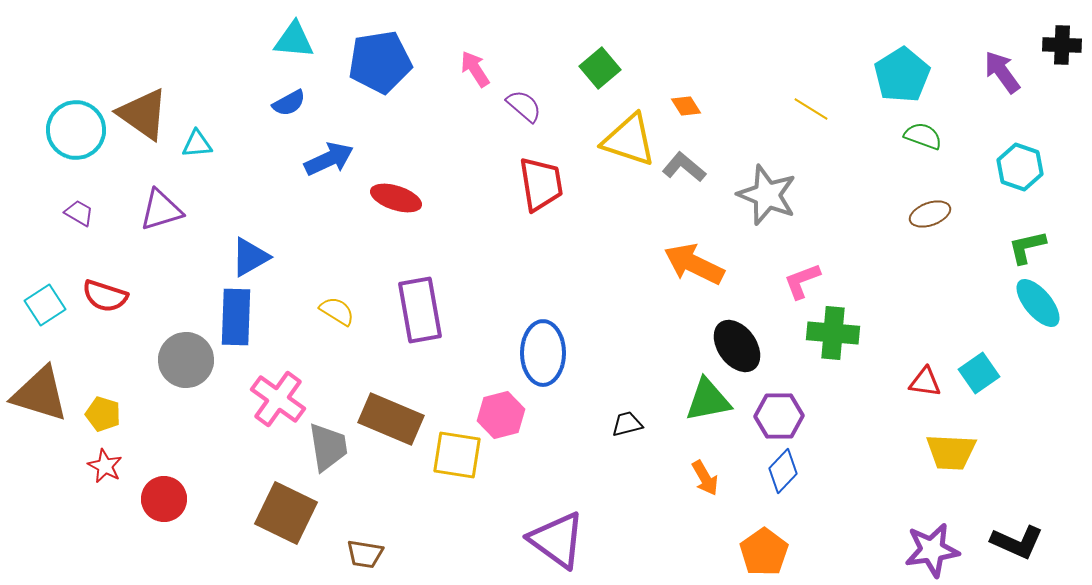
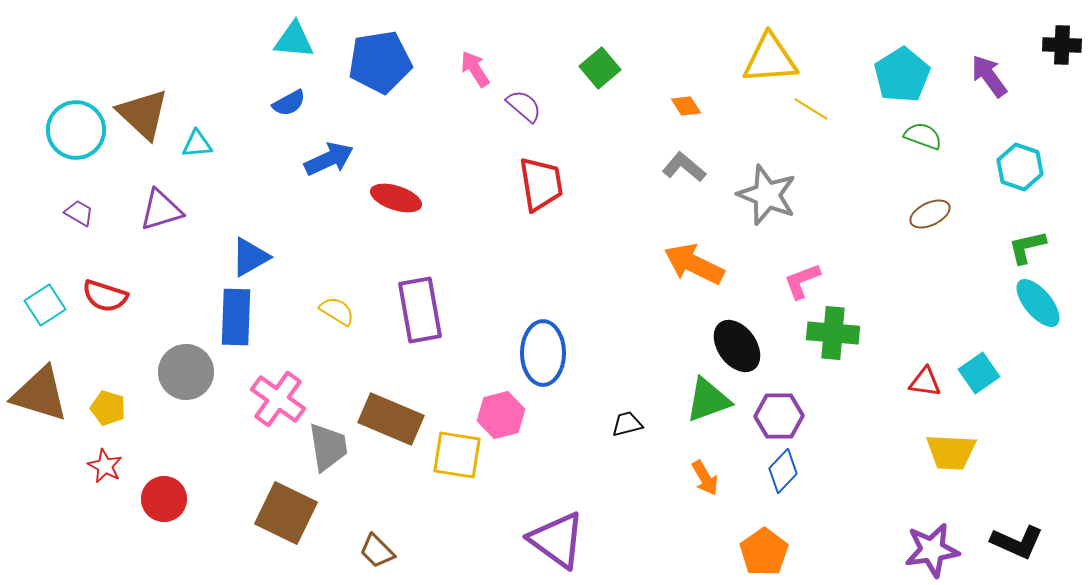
purple arrow at (1002, 72): moved 13 px left, 4 px down
brown triangle at (143, 114): rotated 8 degrees clockwise
yellow triangle at (629, 140): moved 141 px right, 81 px up; rotated 22 degrees counterclockwise
brown ellipse at (930, 214): rotated 6 degrees counterclockwise
gray circle at (186, 360): moved 12 px down
green triangle at (708, 400): rotated 9 degrees counterclockwise
yellow pentagon at (103, 414): moved 5 px right, 6 px up
brown trapezoid at (365, 554): moved 12 px right, 3 px up; rotated 36 degrees clockwise
